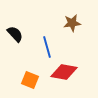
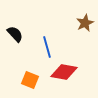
brown star: moved 13 px right; rotated 18 degrees counterclockwise
